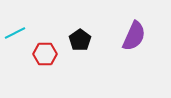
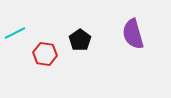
purple semicircle: moved 1 px left, 2 px up; rotated 140 degrees clockwise
red hexagon: rotated 10 degrees clockwise
